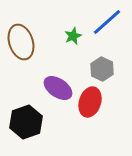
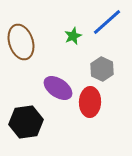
red ellipse: rotated 16 degrees counterclockwise
black hexagon: rotated 12 degrees clockwise
